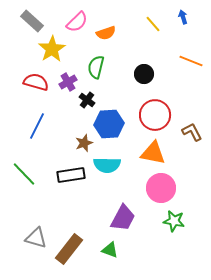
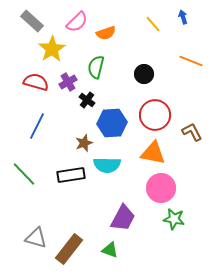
blue hexagon: moved 3 px right, 1 px up
green star: moved 2 px up
